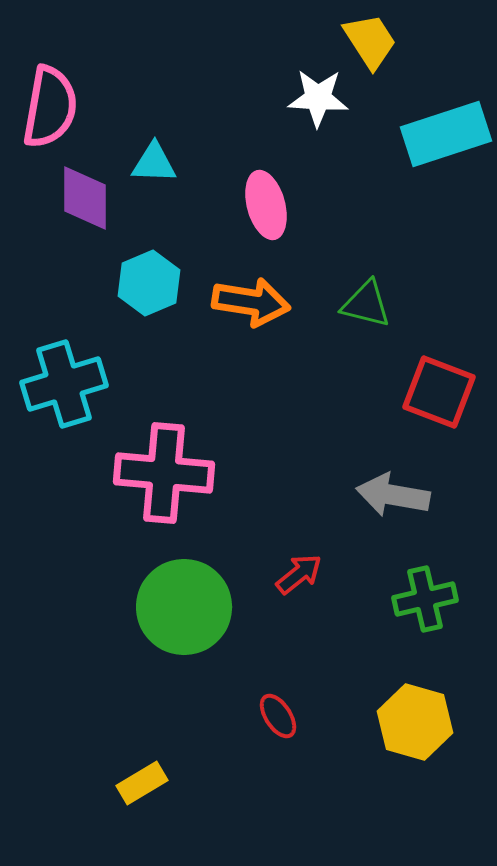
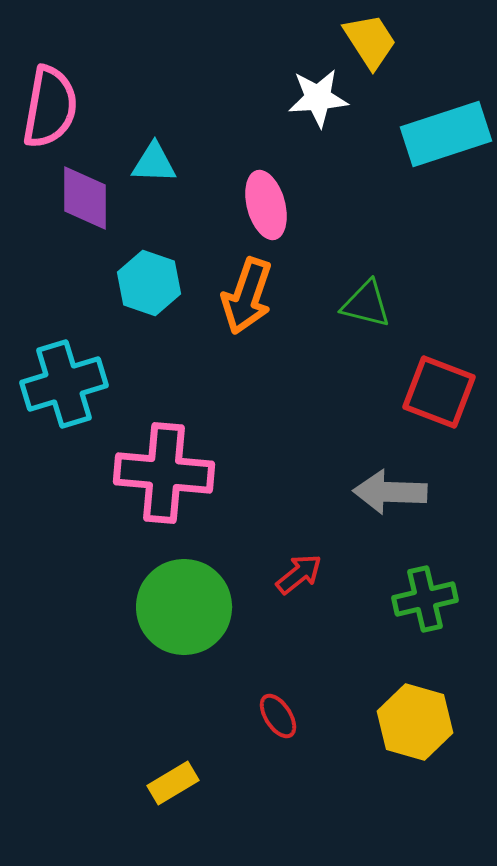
white star: rotated 8 degrees counterclockwise
cyan hexagon: rotated 18 degrees counterclockwise
orange arrow: moved 4 px left, 6 px up; rotated 100 degrees clockwise
gray arrow: moved 3 px left, 3 px up; rotated 8 degrees counterclockwise
yellow rectangle: moved 31 px right
